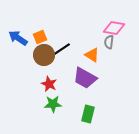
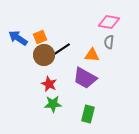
pink diamond: moved 5 px left, 6 px up
orange triangle: rotated 28 degrees counterclockwise
